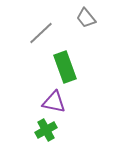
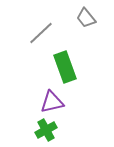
purple triangle: moved 2 px left; rotated 25 degrees counterclockwise
